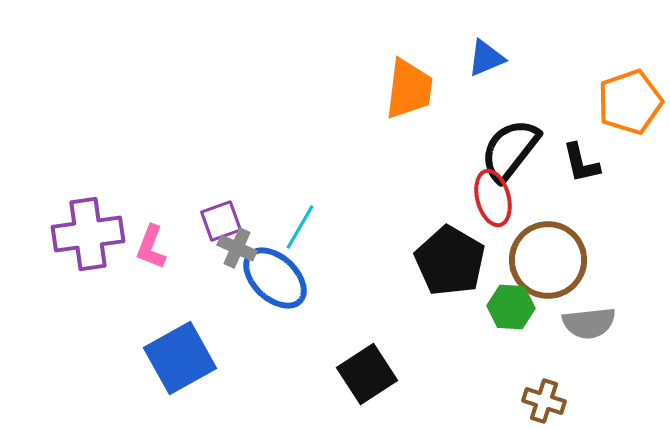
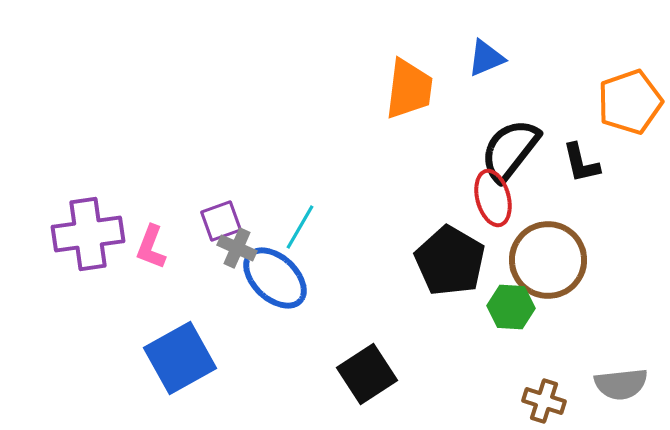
gray semicircle: moved 32 px right, 61 px down
